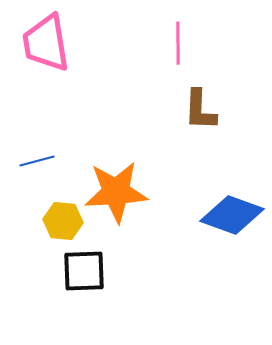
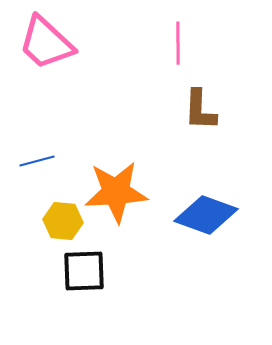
pink trapezoid: rotated 38 degrees counterclockwise
blue diamond: moved 26 px left
